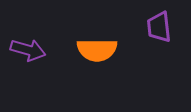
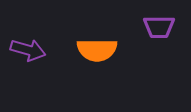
purple trapezoid: rotated 84 degrees counterclockwise
